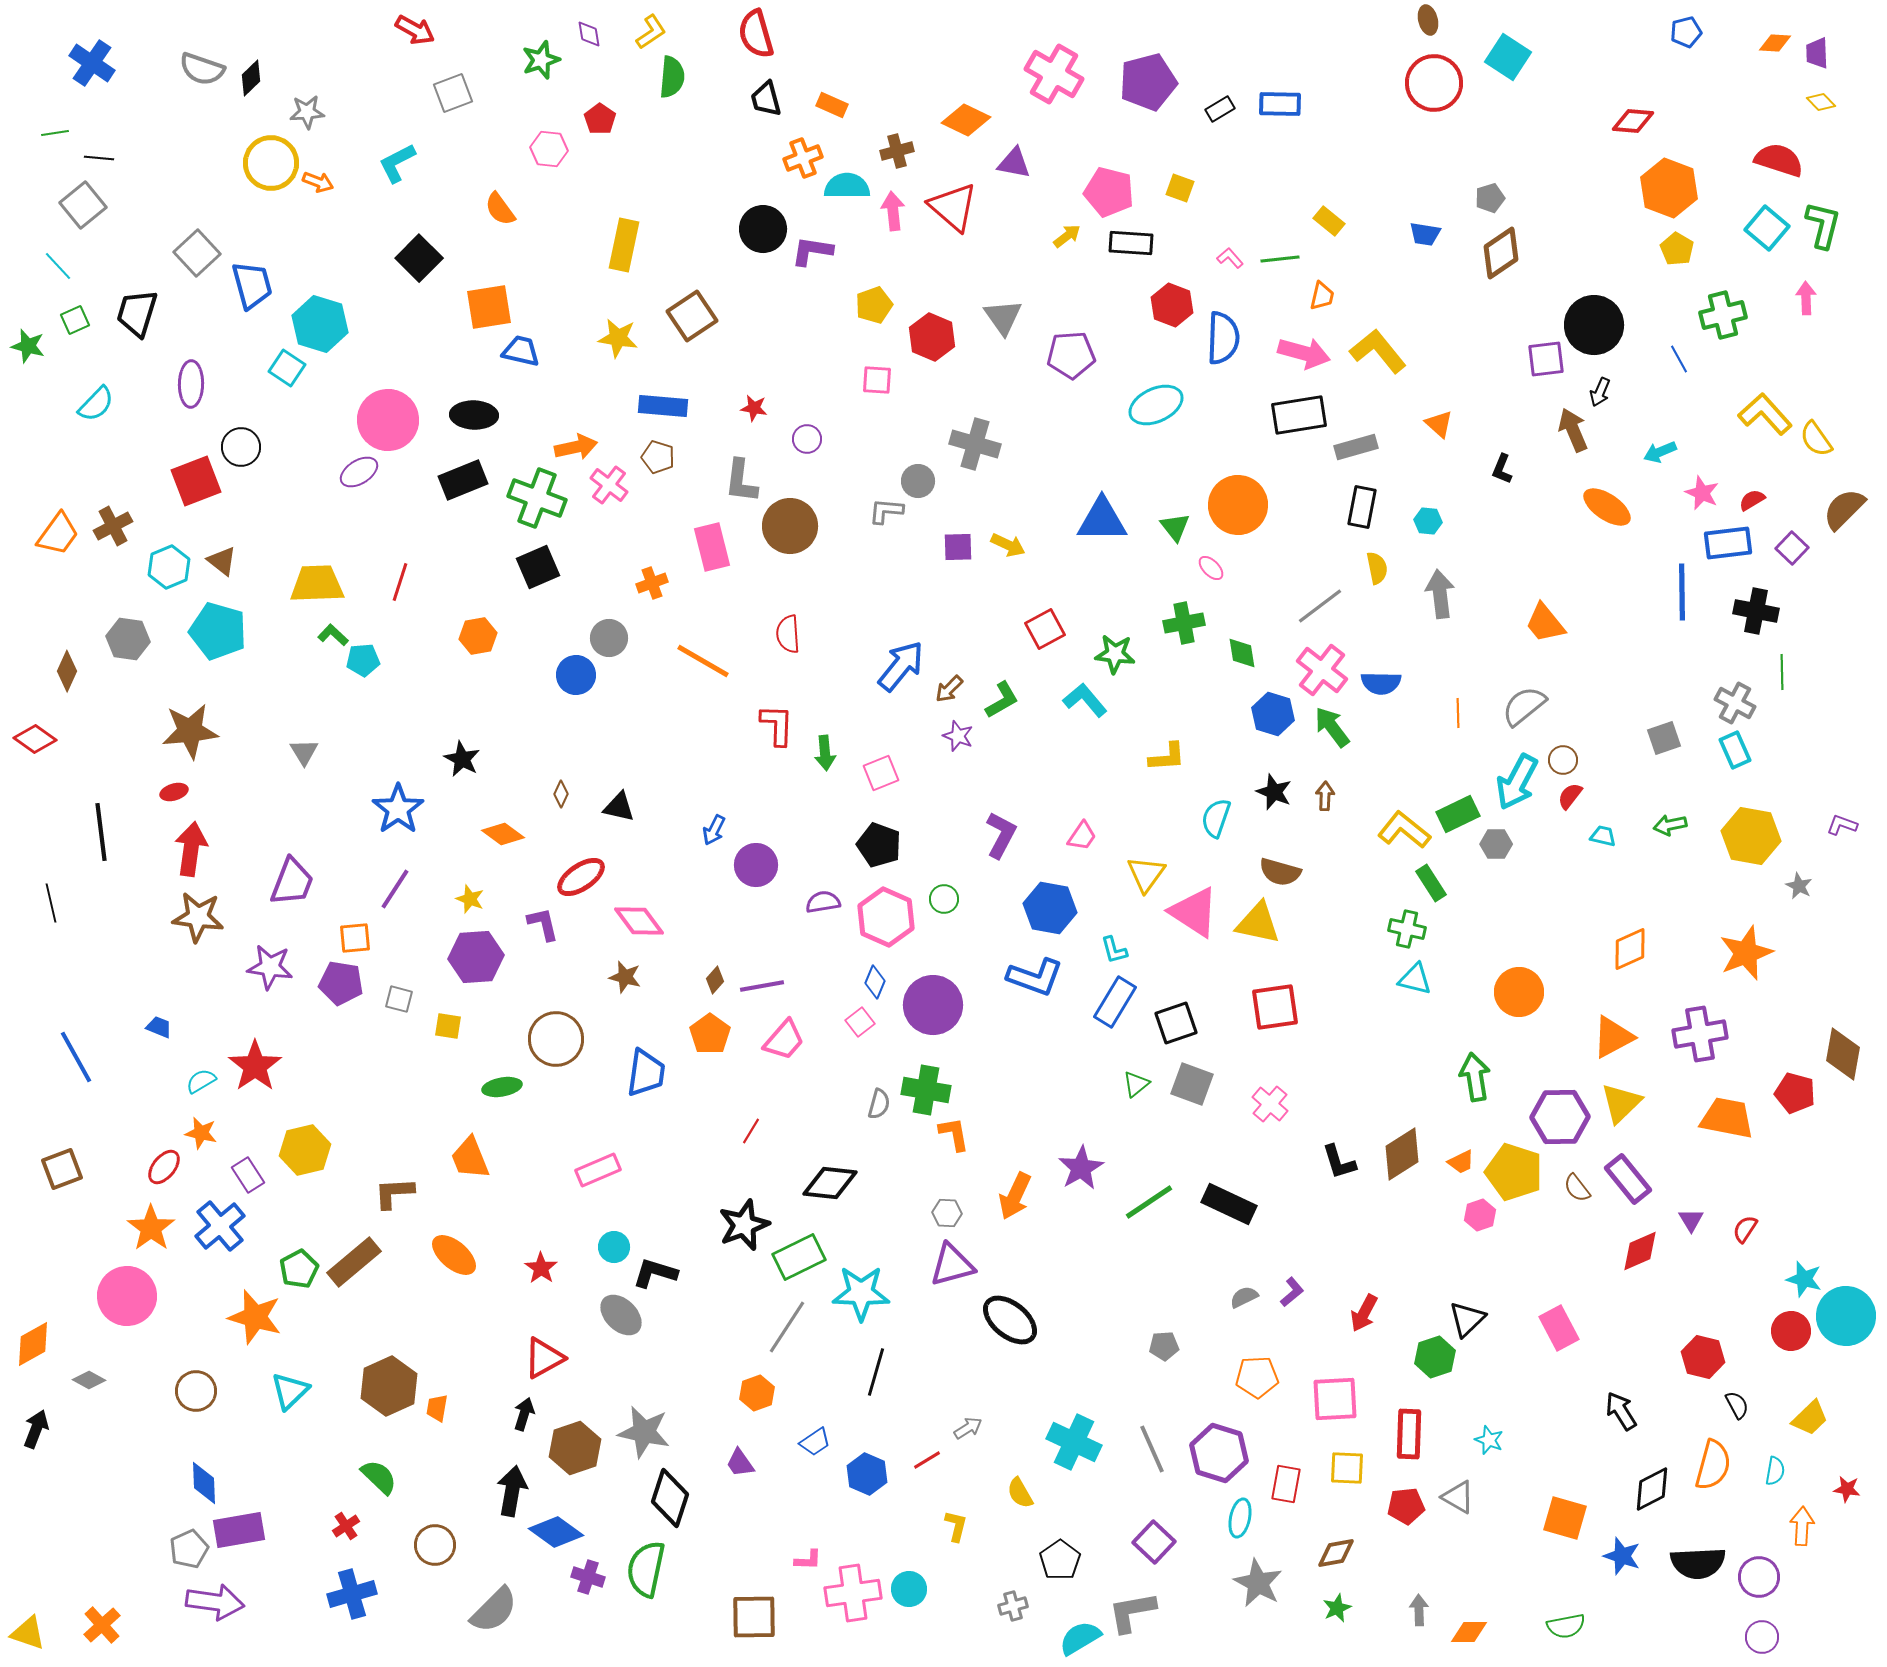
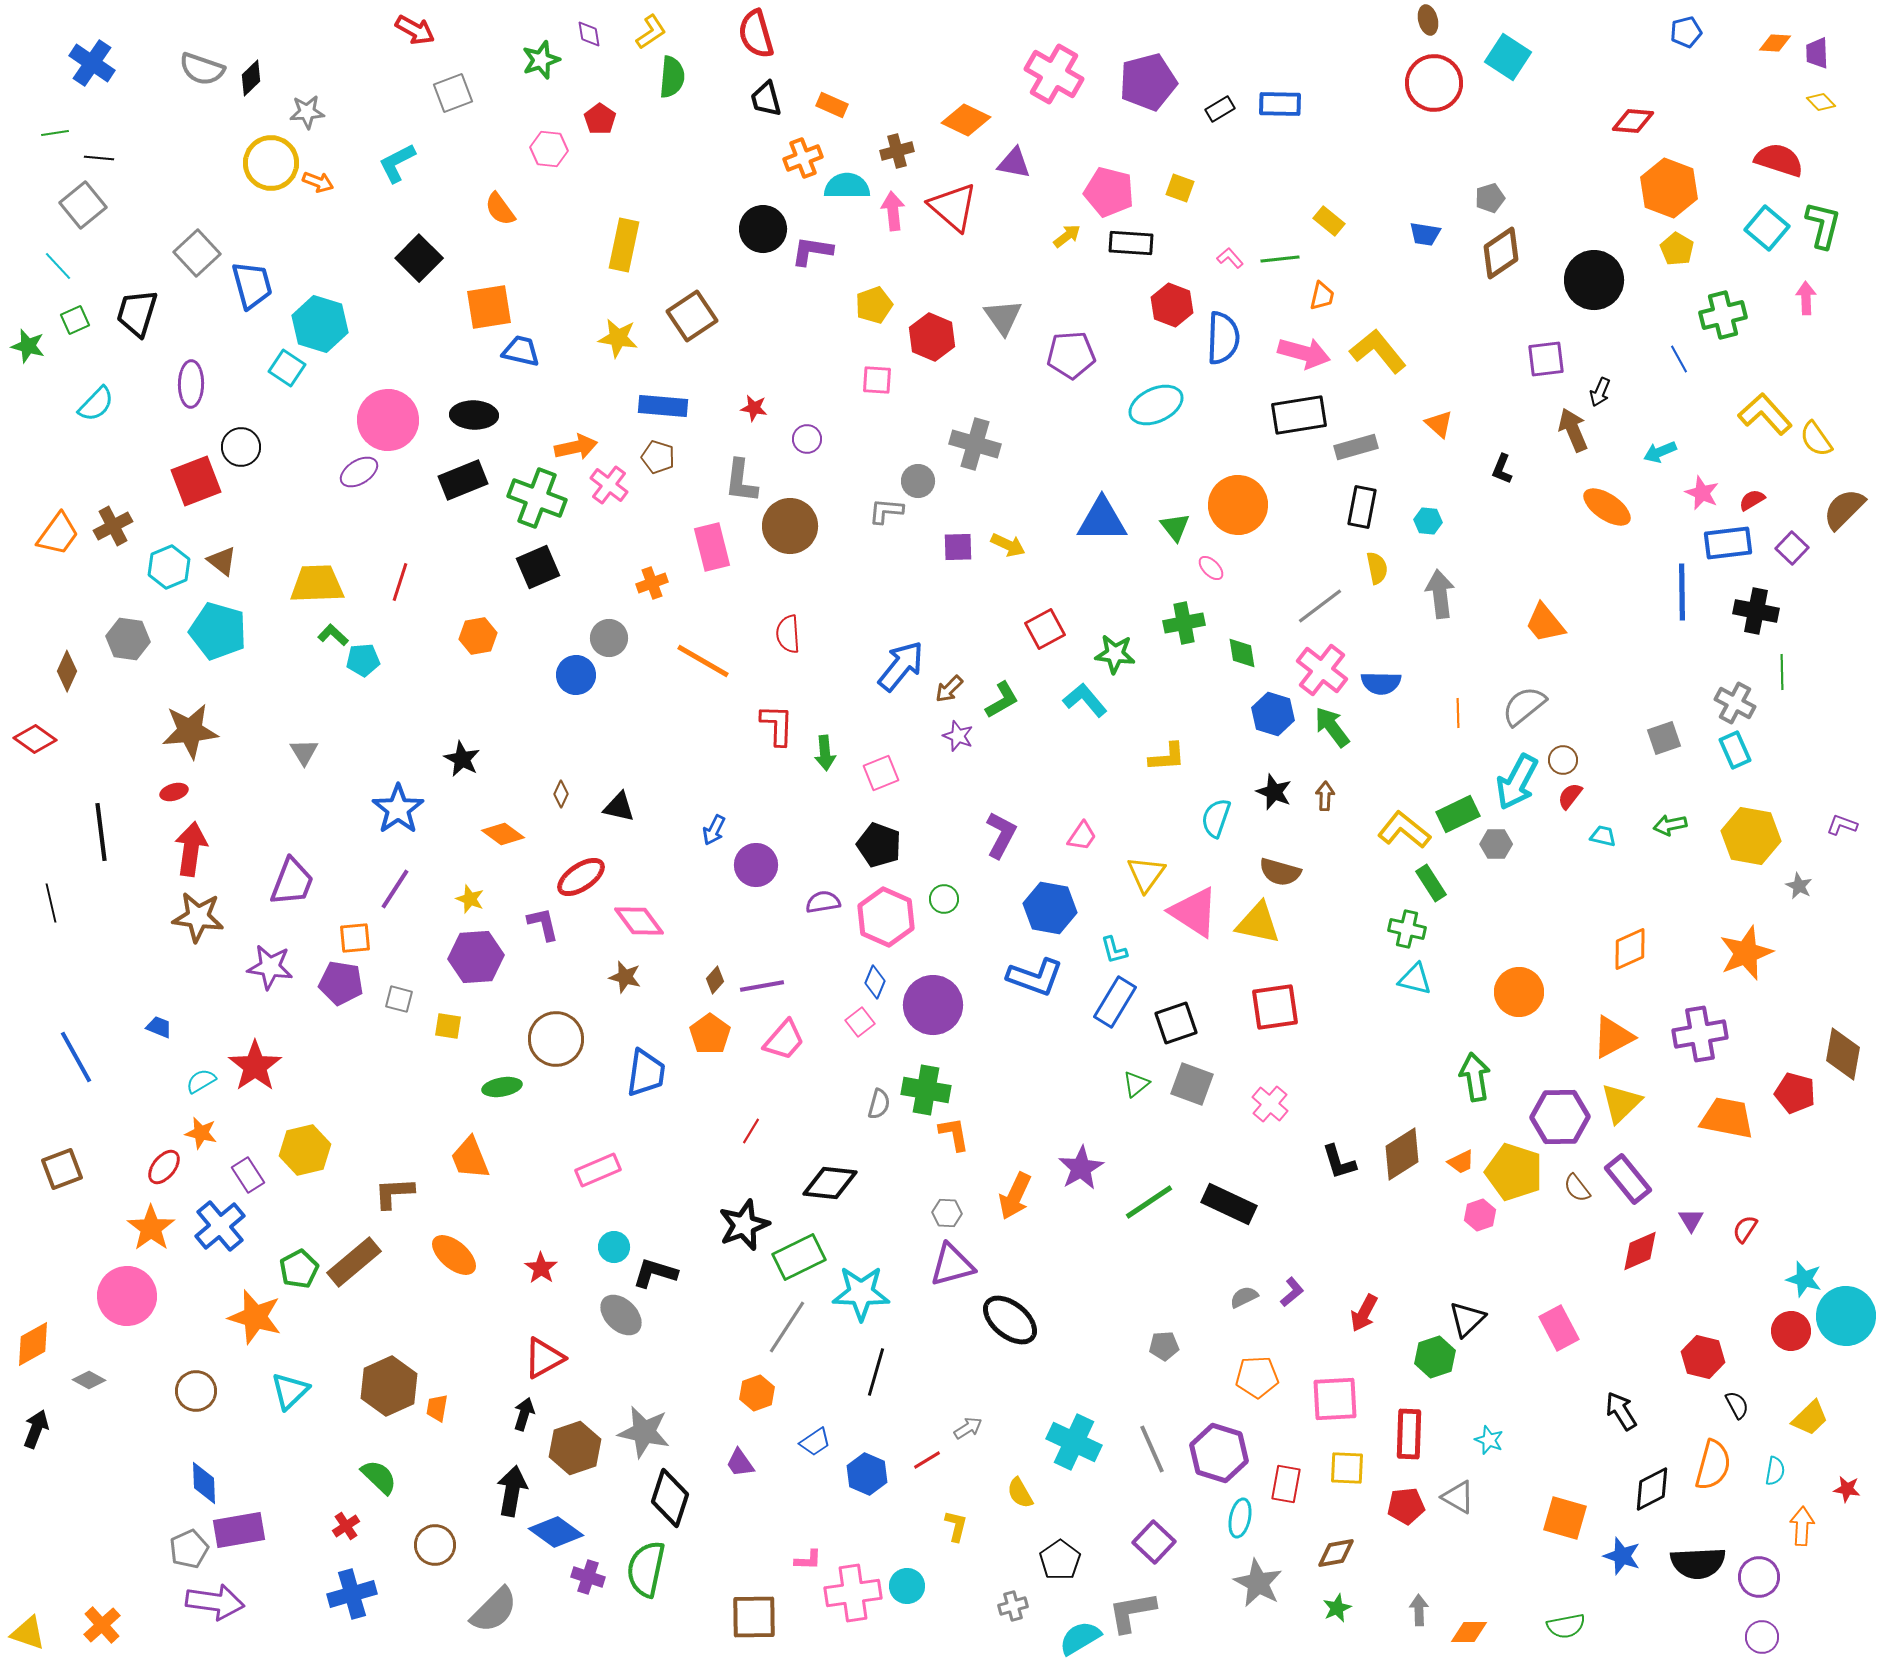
black circle at (1594, 325): moved 45 px up
cyan circle at (909, 1589): moved 2 px left, 3 px up
